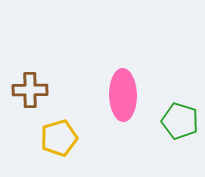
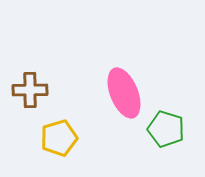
pink ellipse: moved 1 px right, 2 px up; rotated 21 degrees counterclockwise
green pentagon: moved 14 px left, 8 px down
